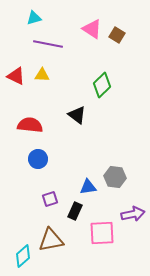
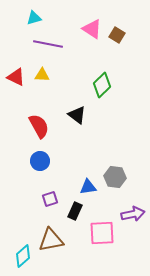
red triangle: moved 1 px down
red semicircle: moved 9 px right, 1 px down; rotated 55 degrees clockwise
blue circle: moved 2 px right, 2 px down
